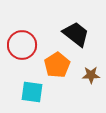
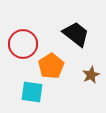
red circle: moved 1 px right, 1 px up
orange pentagon: moved 6 px left, 1 px down
brown star: rotated 24 degrees counterclockwise
